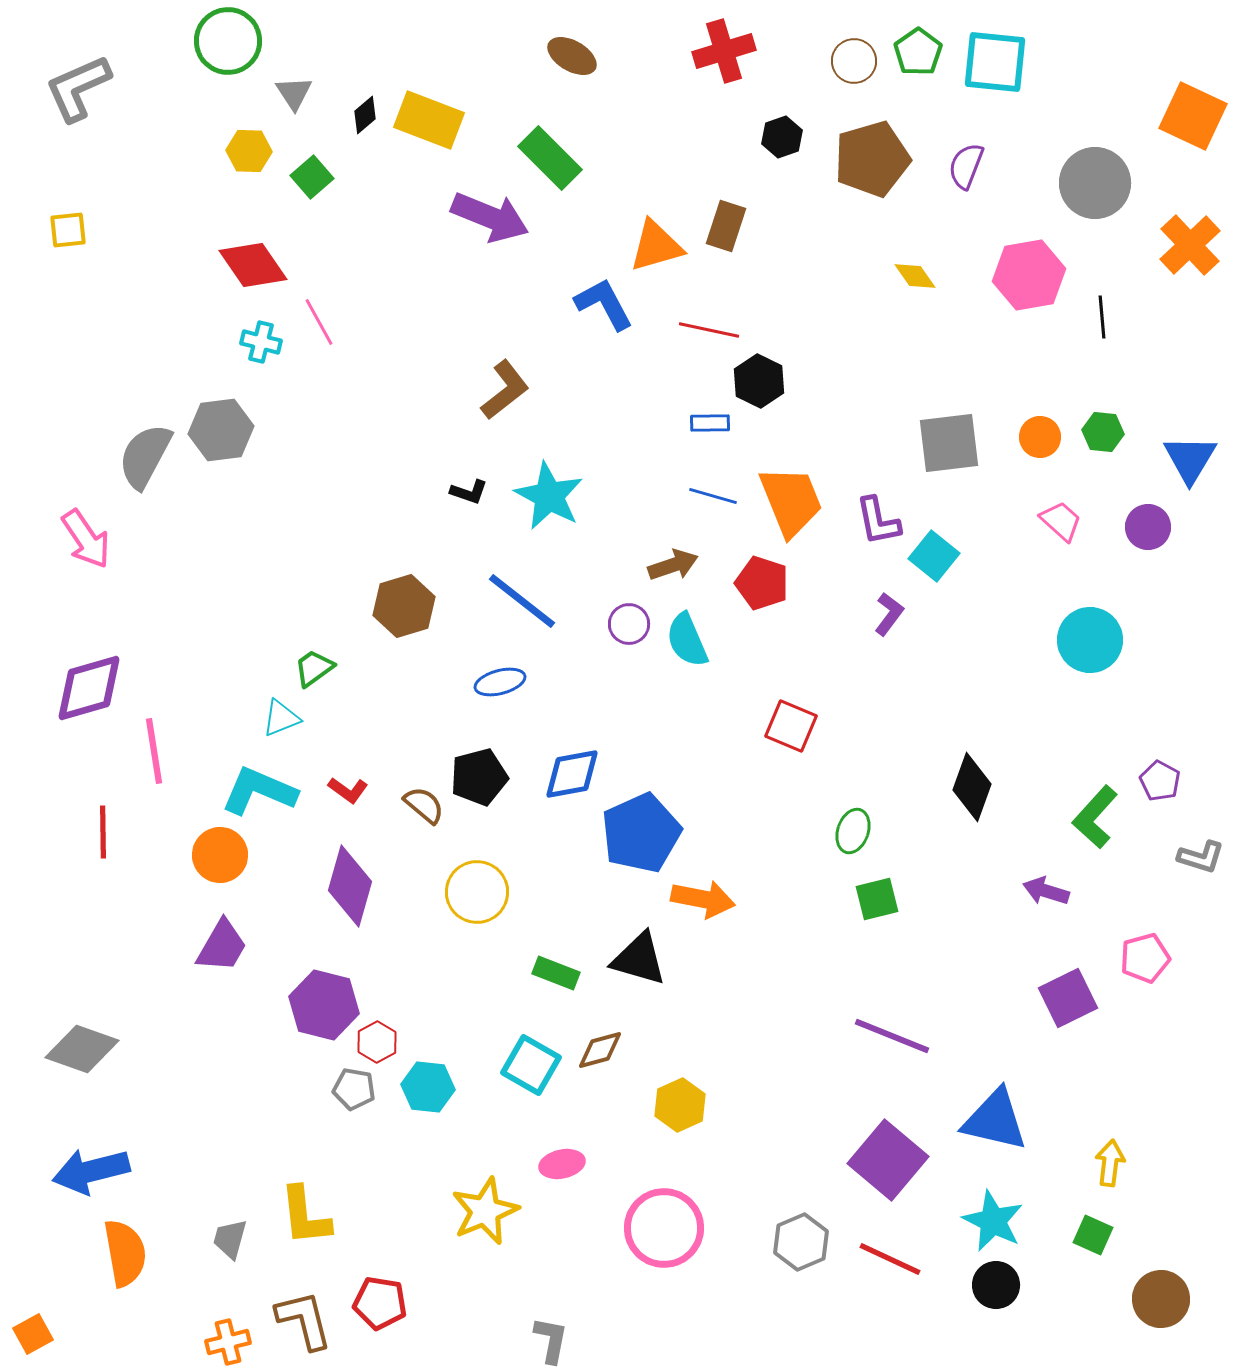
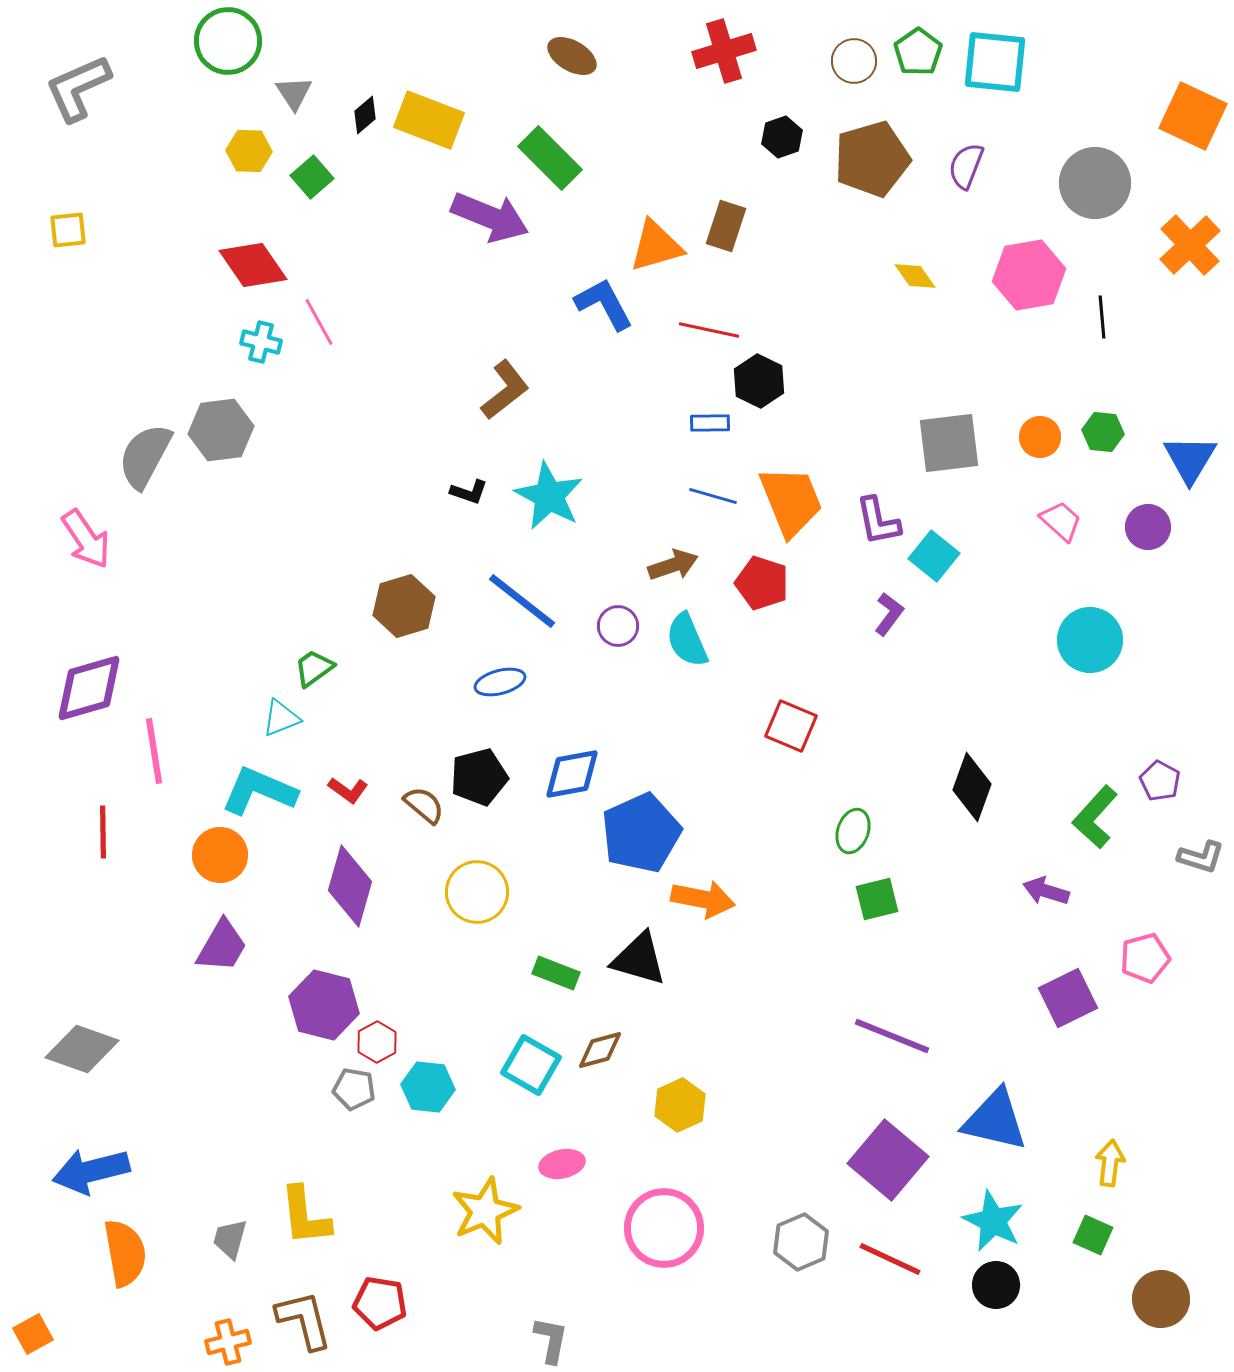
purple circle at (629, 624): moved 11 px left, 2 px down
